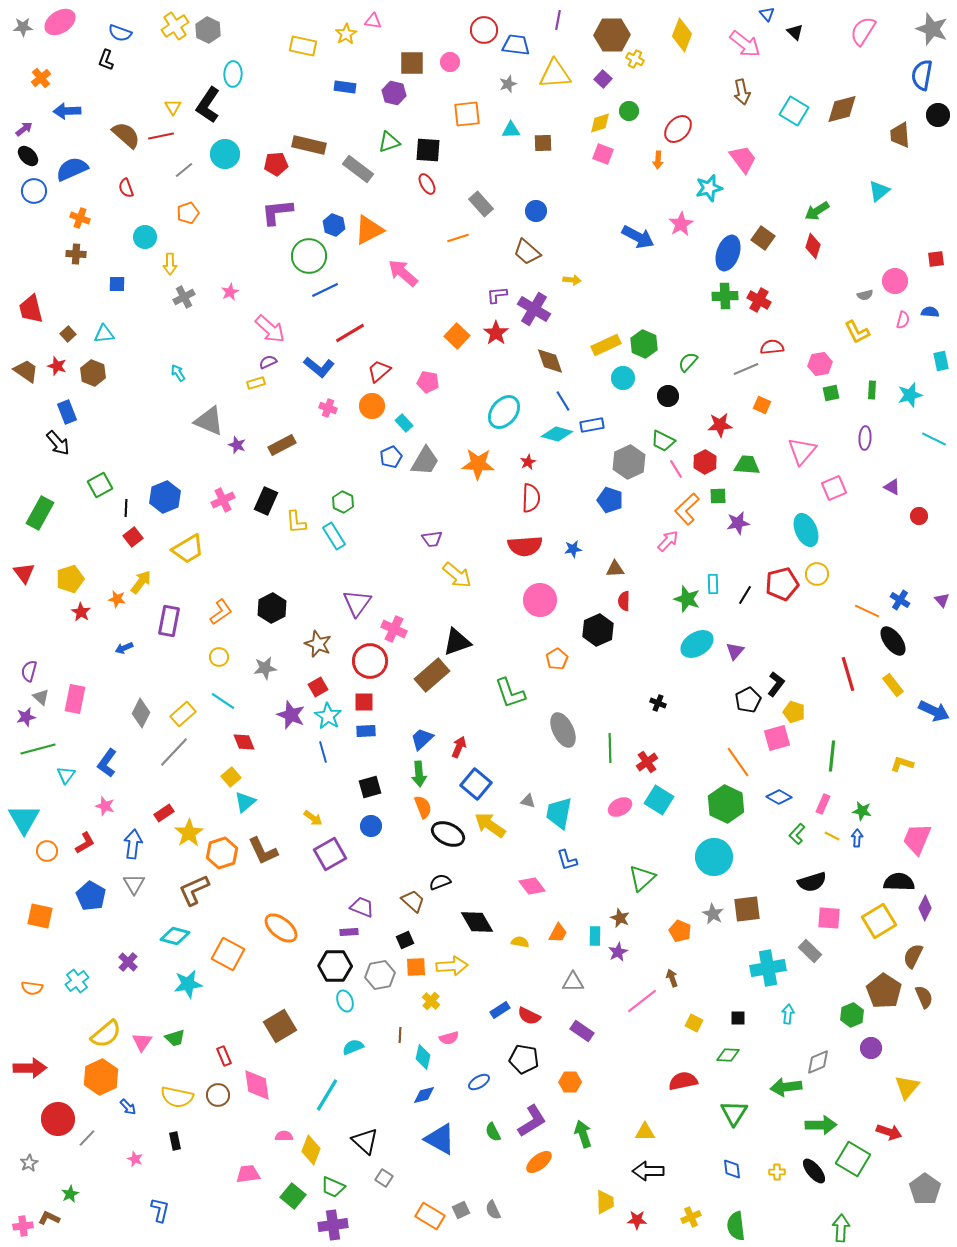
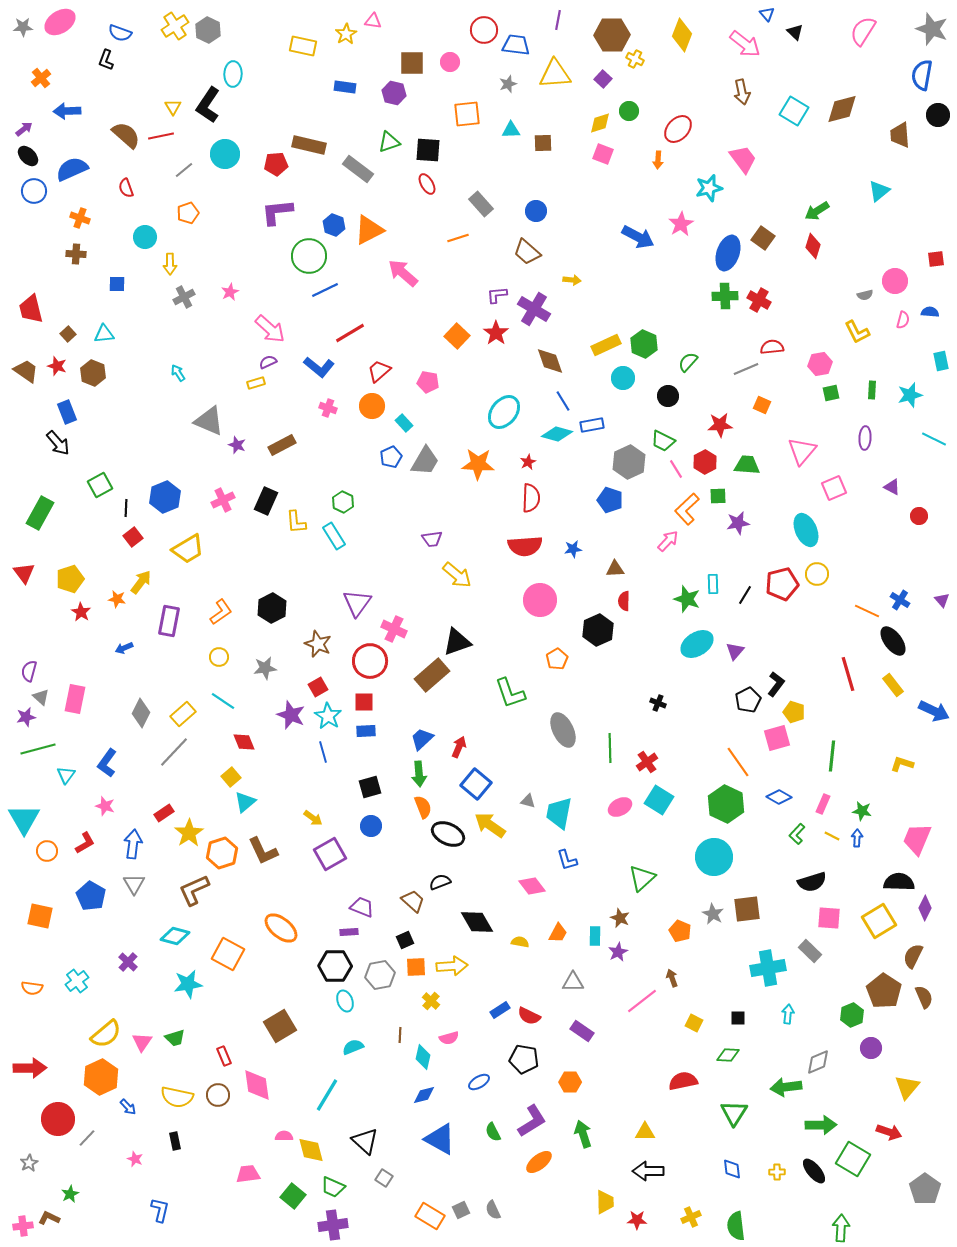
yellow diamond at (311, 1150): rotated 36 degrees counterclockwise
